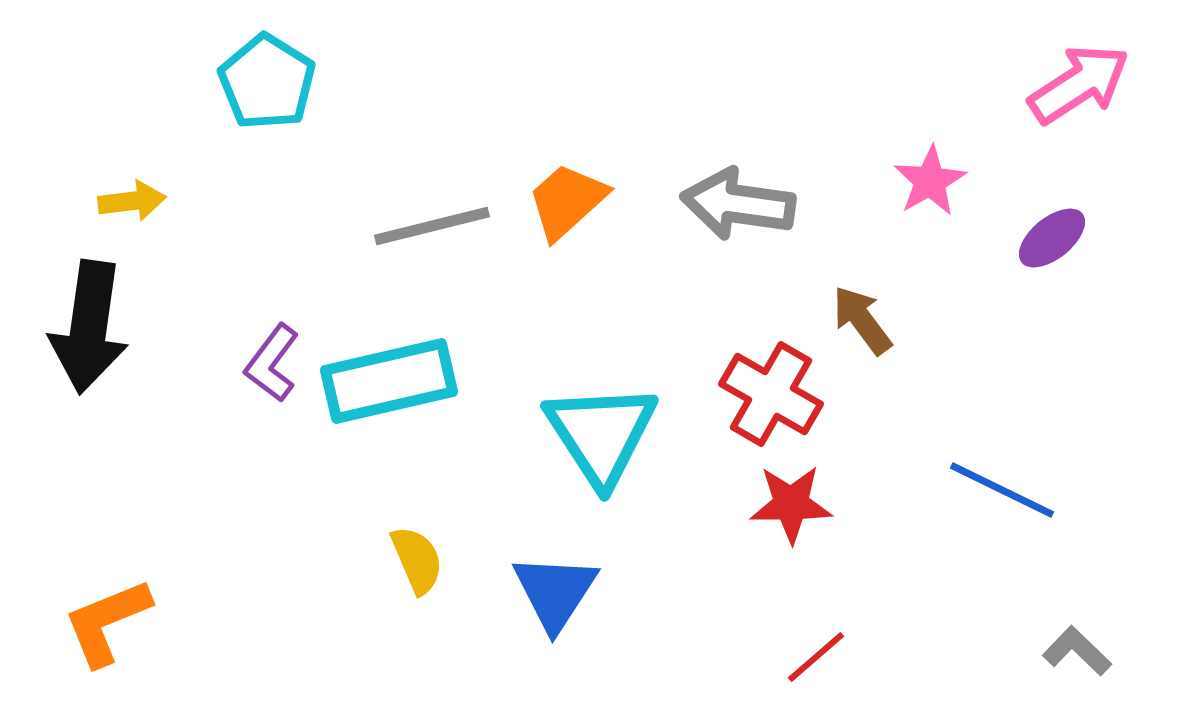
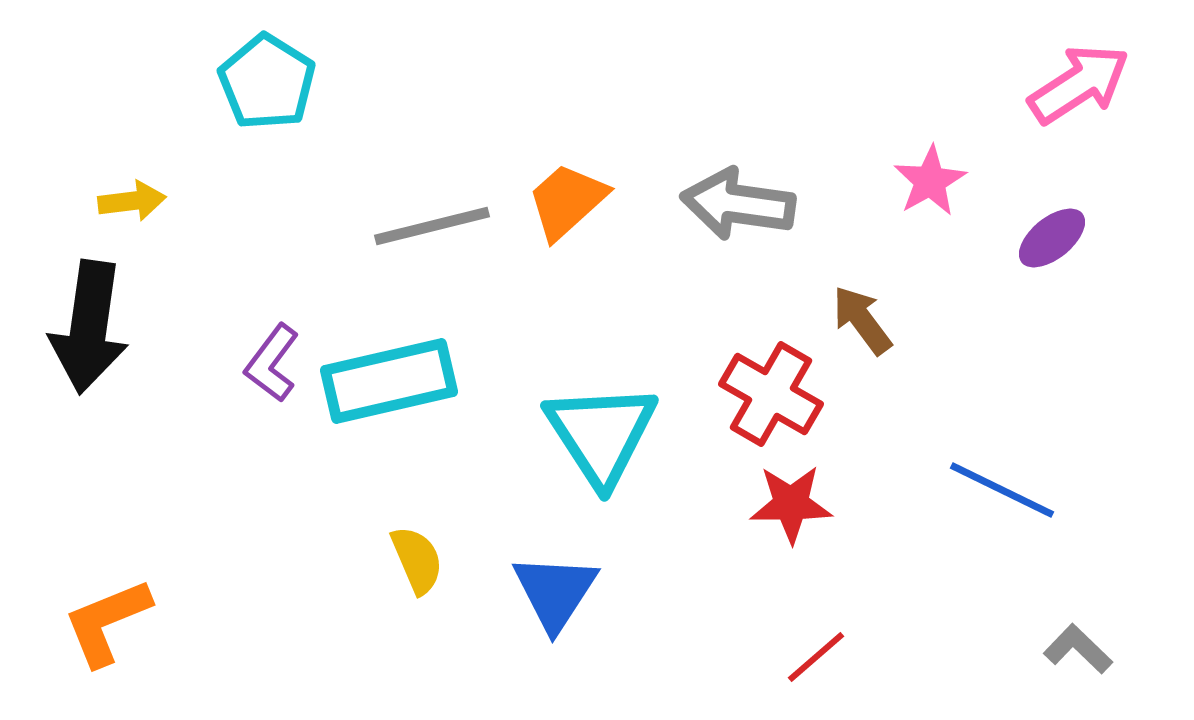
gray L-shape: moved 1 px right, 2 px up
